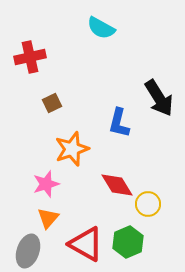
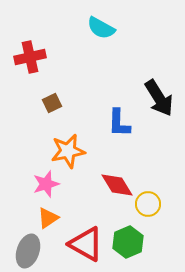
blue L-shape: rotated 12 degrees counterclockwise
orange star: moved 4 px left, 2 px down; rotated 8 degrees clockwise
orange triangle: rotated 15 degrees clockwise
